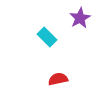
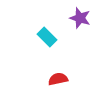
purple star: rotated 25 degrees counterclockwise
